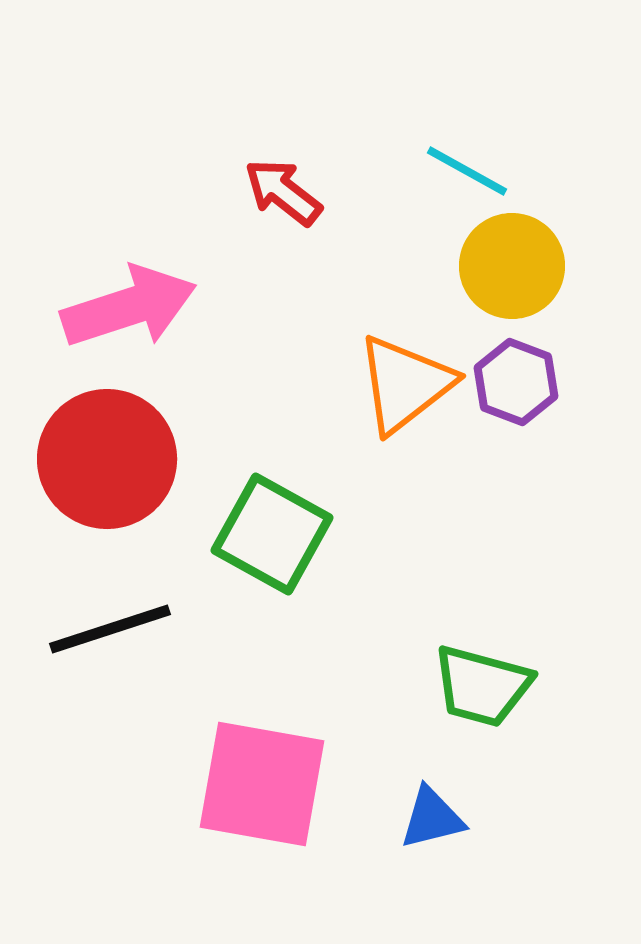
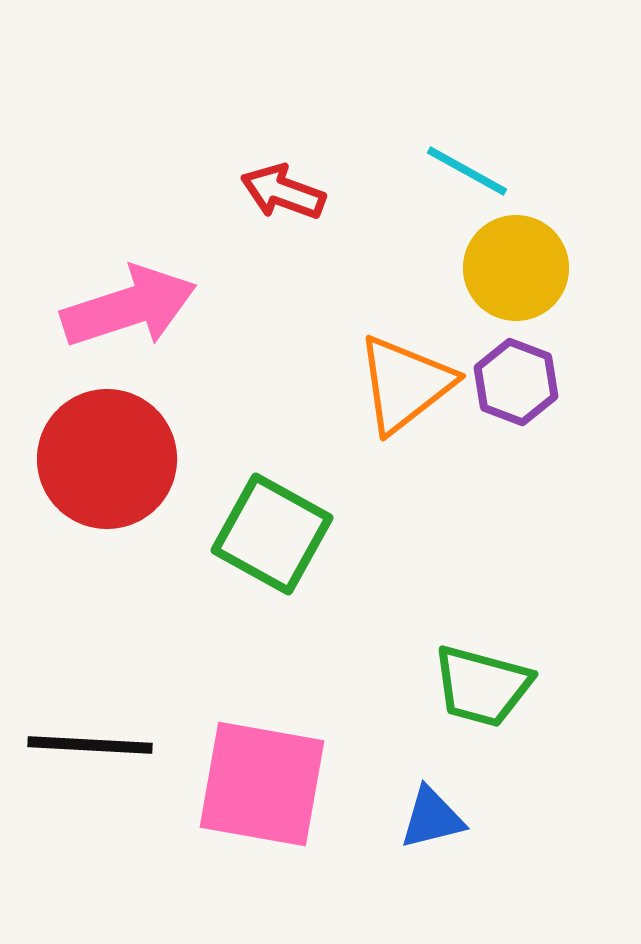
red arrow: rotated 18 degrees counterclockwise
yellow circle: moved 4 px right, 2 px down
black line: moved 20 px left, 116 px down; rotated 21 degrees clockwise
